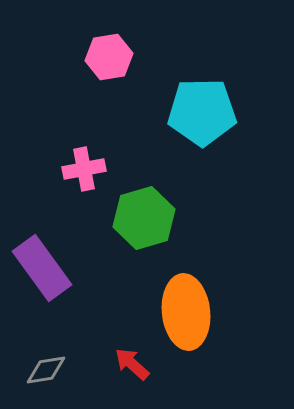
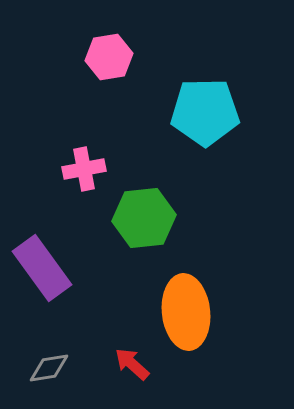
cyan pentagon: moved 3 px right
green hexagon: rotated 10 degrees clockwise
gray diamond: moved 3 px right, 2 px up
